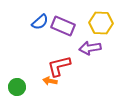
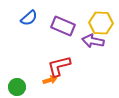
blue semicircle: moved 11 px left, 4 px up
purple arrow: moved 3 px right, 7 px up; rotated 20 degrees clockwise
orange arrow: moved 1 px up; rotated 152 degrees clockwise
